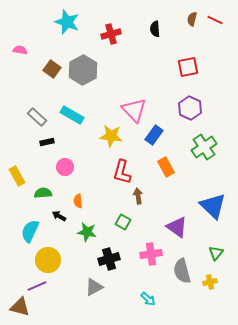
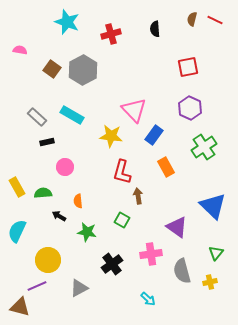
yellow rectangle: moved 11 px down
green square: moved 1 px left, 2 px up
cyan semicircle: moved 13 px left
black cross: moved 3 px right, 5 px down; rotated 20 degrees counterclockwise
gray triangle: moved 15 px left, 1 px down
